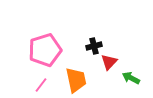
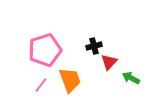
orange trapezoid: moved 6 px left; rotated 8 degrees counterclockwise
